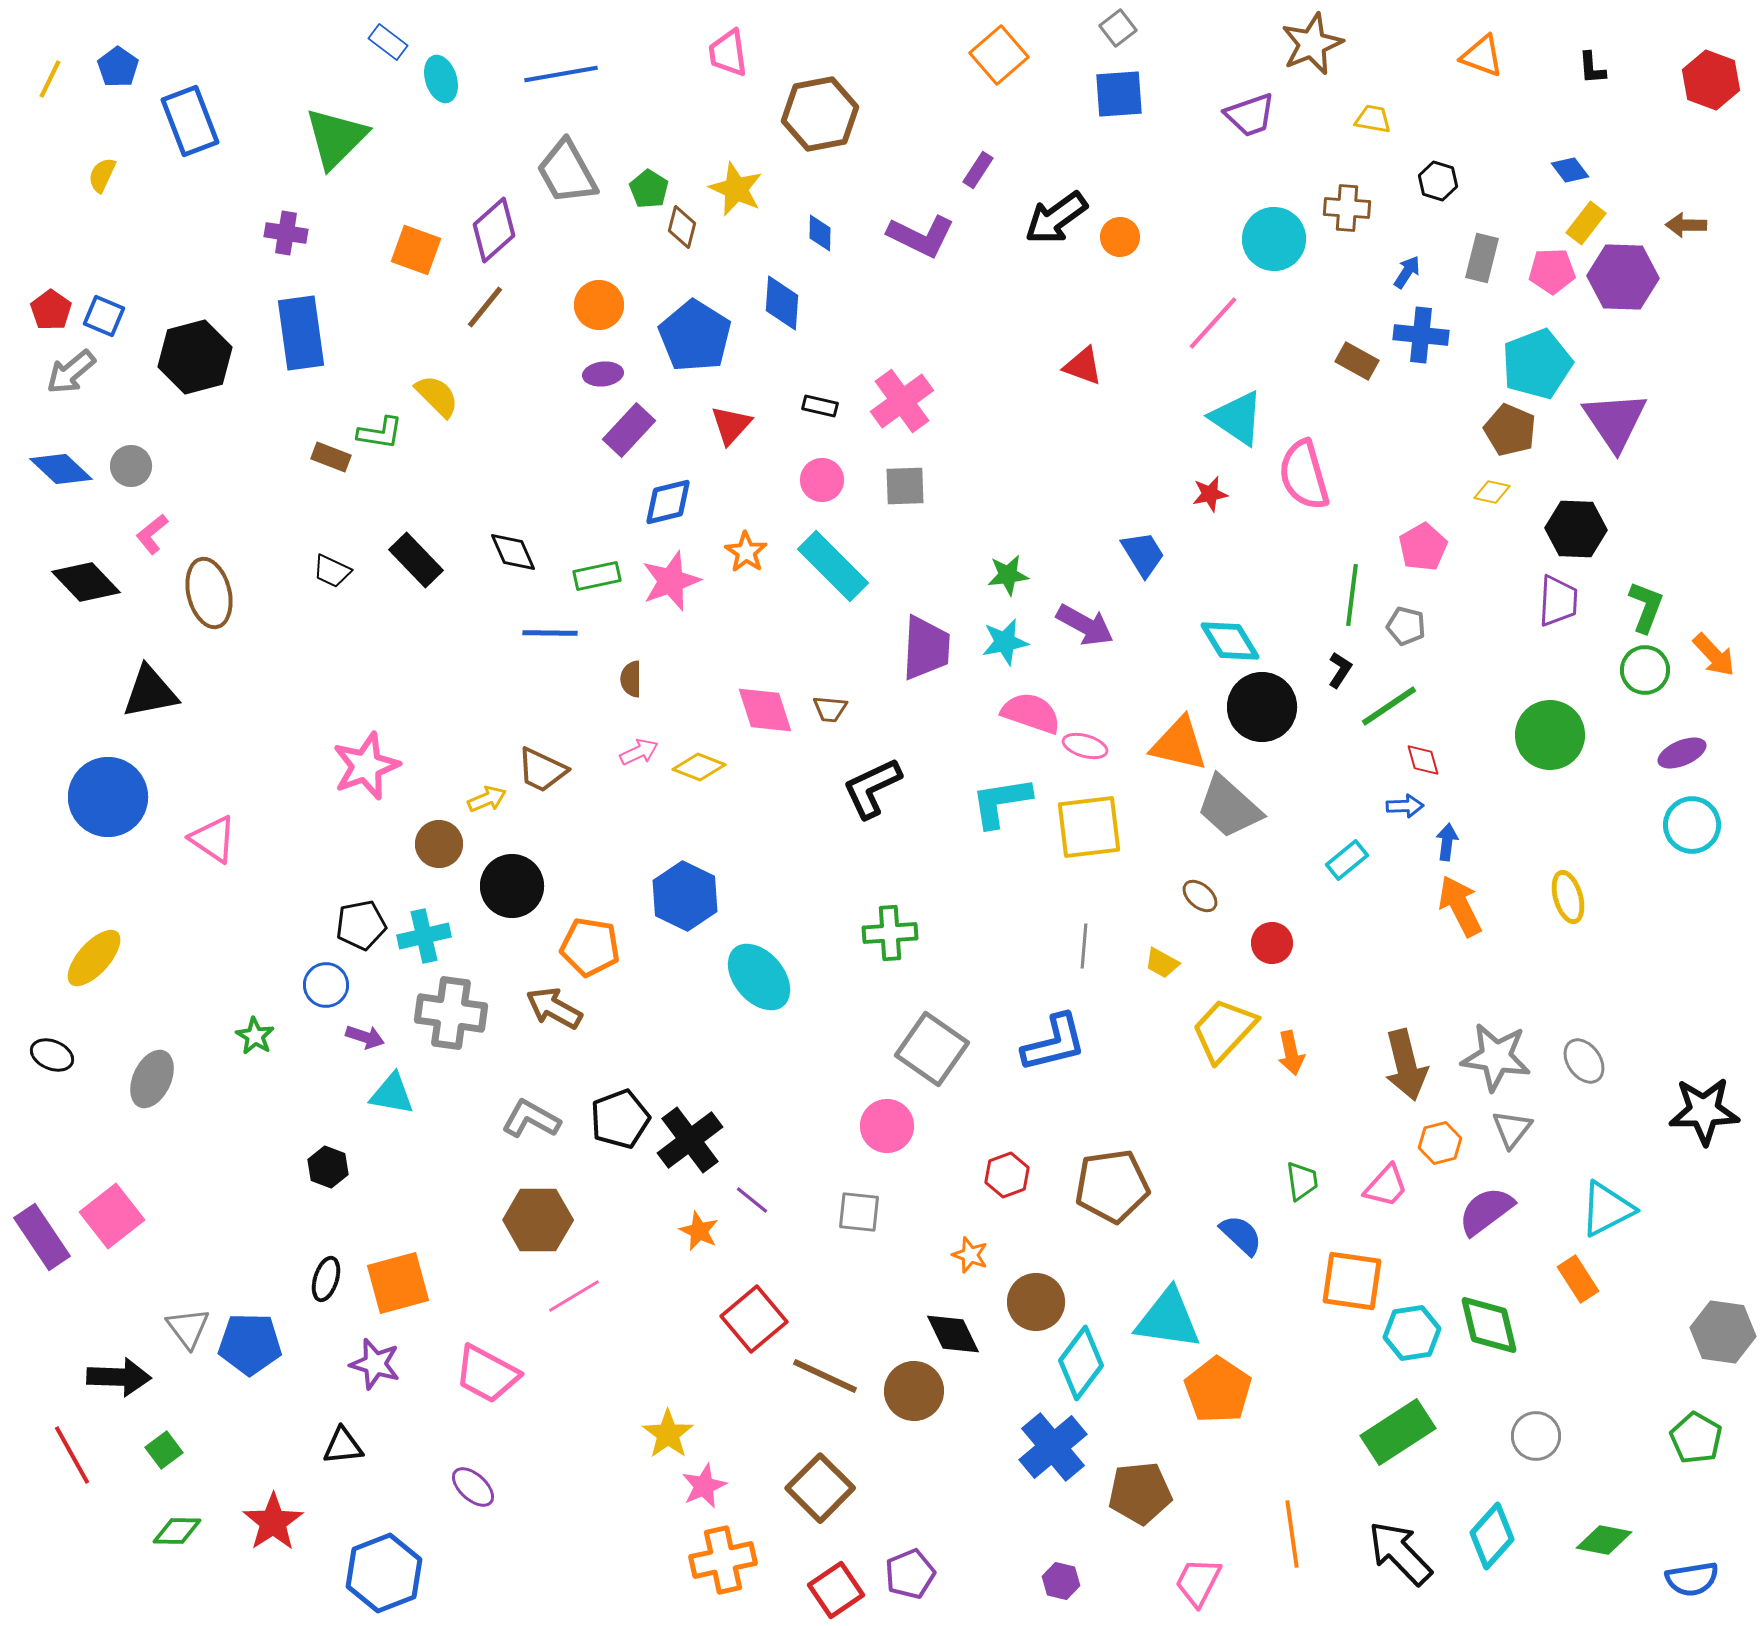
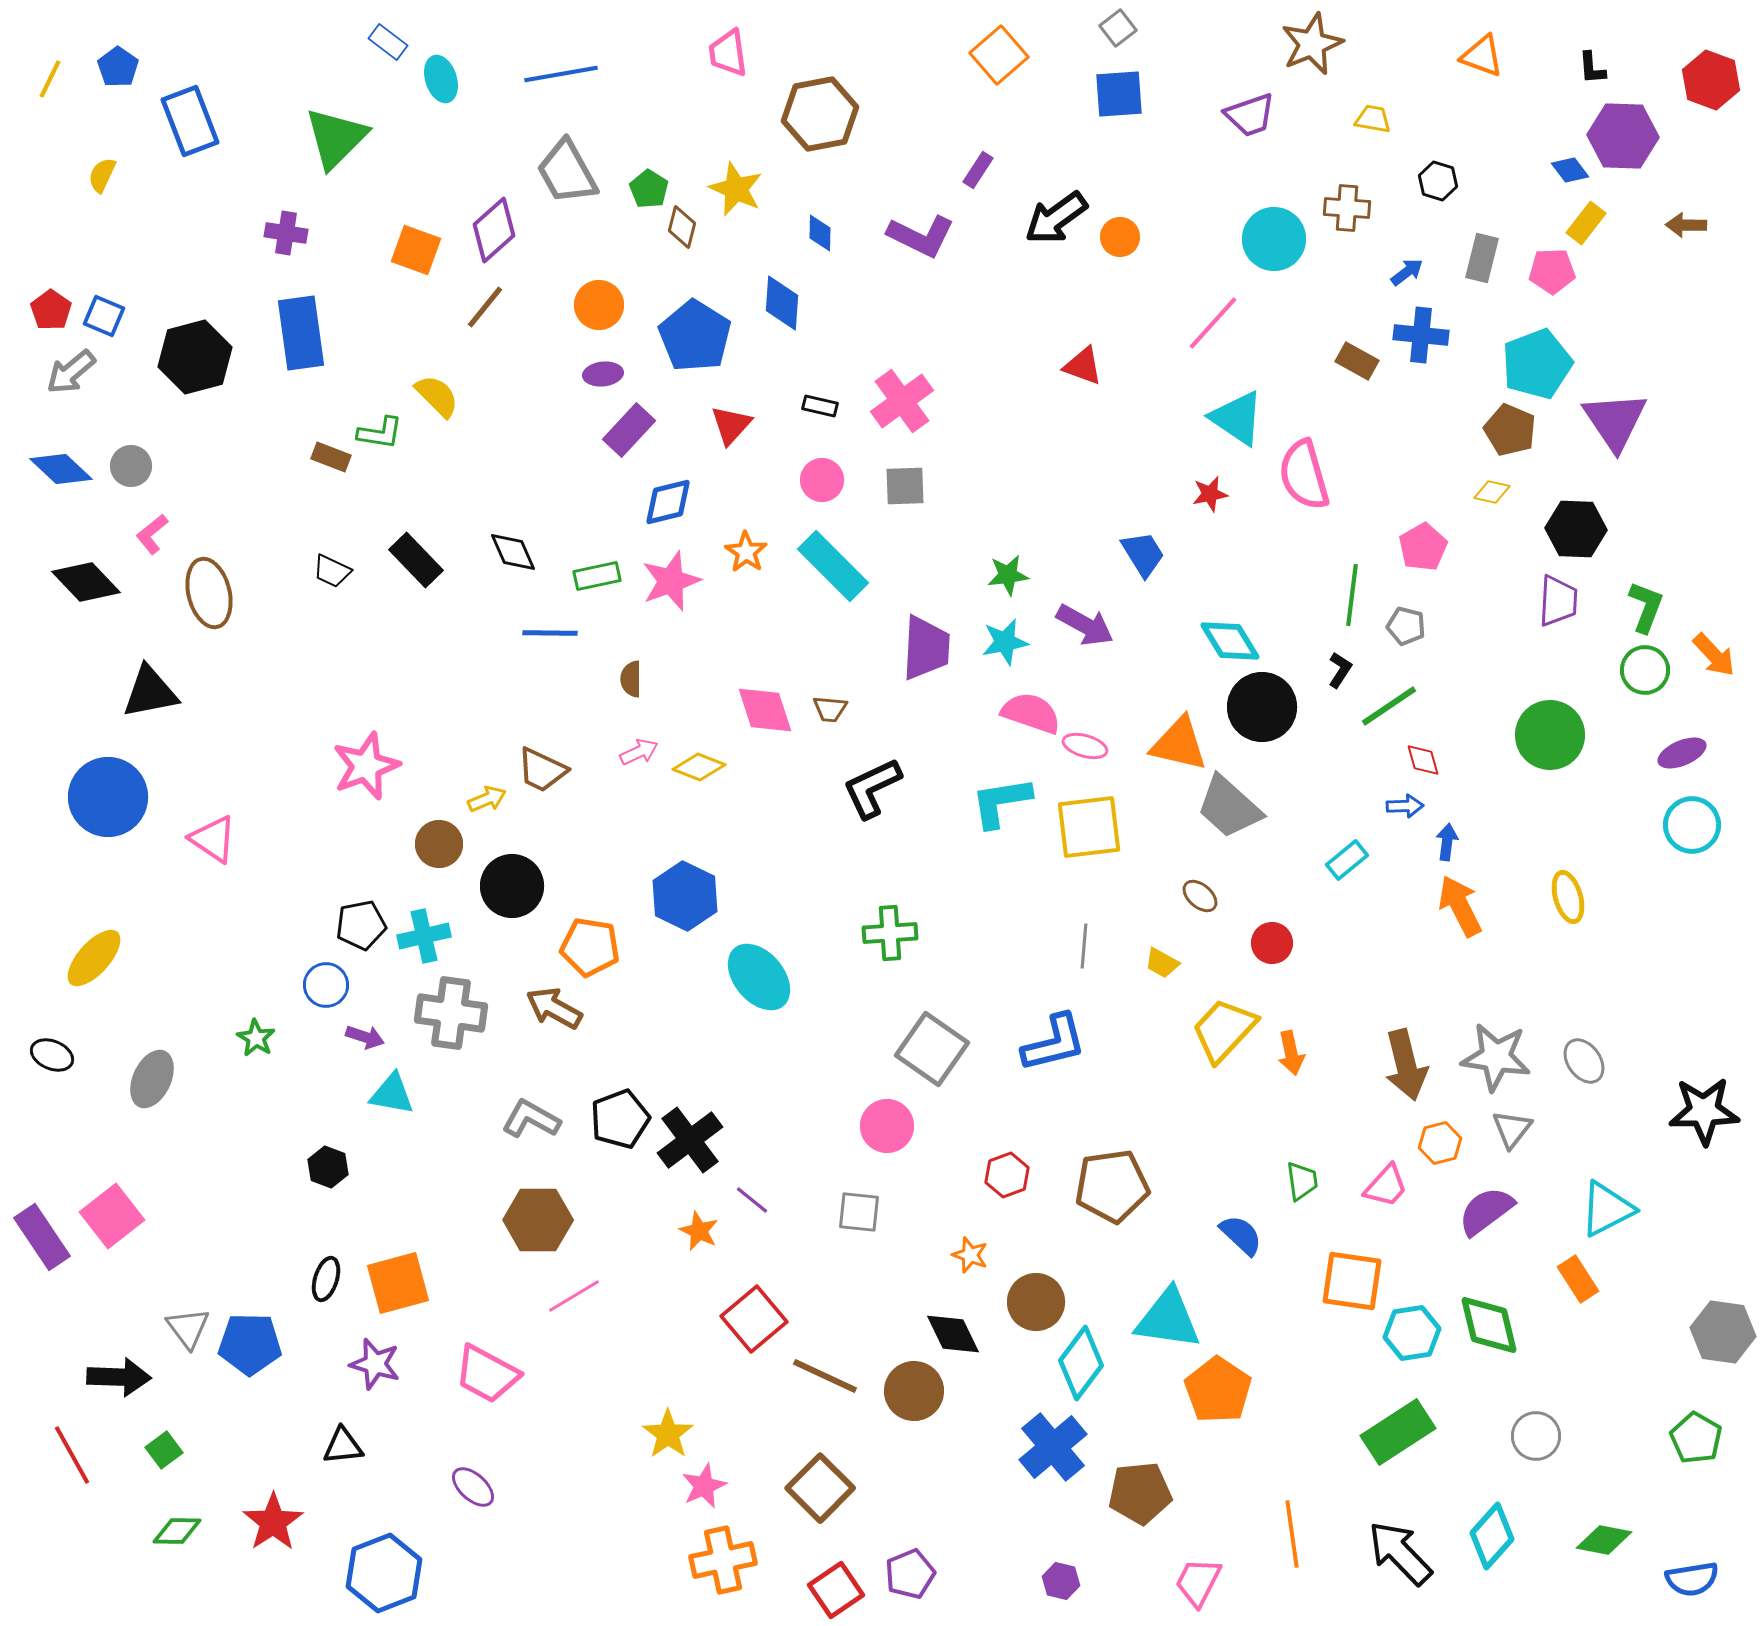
blue arrow at (1407, 272): rotated 20 degrees clockwise
purple hexagon at (1623, 277): moved 141 px up
green star at (255, 1036): moved 1 px right, 2 px down
